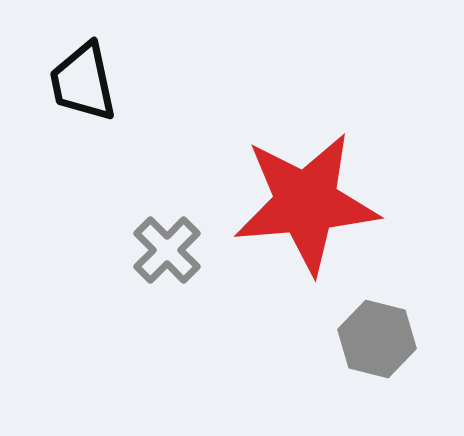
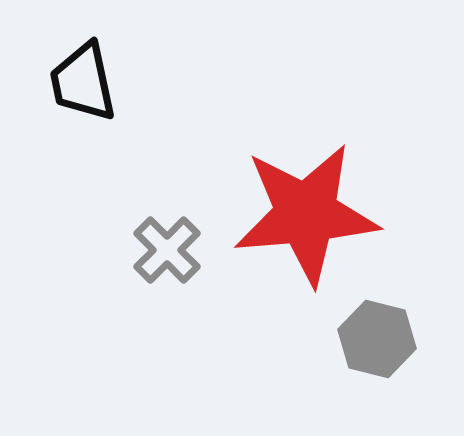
red star: moved 11 px down
